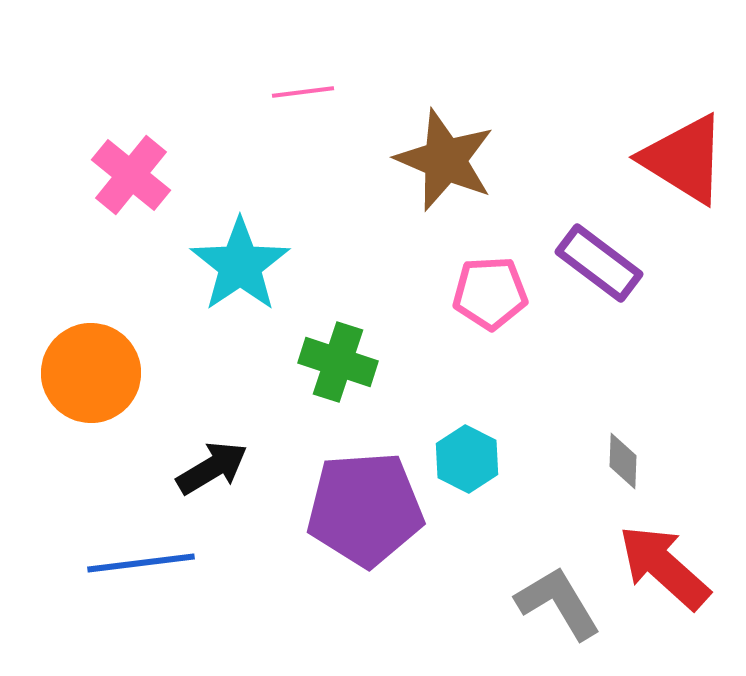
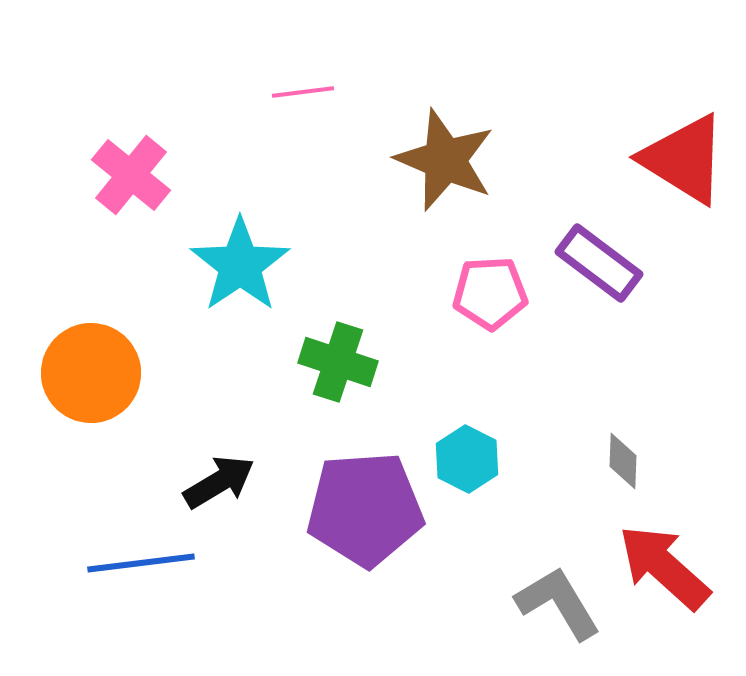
black arrow: moved 7 px right, 14 px down
